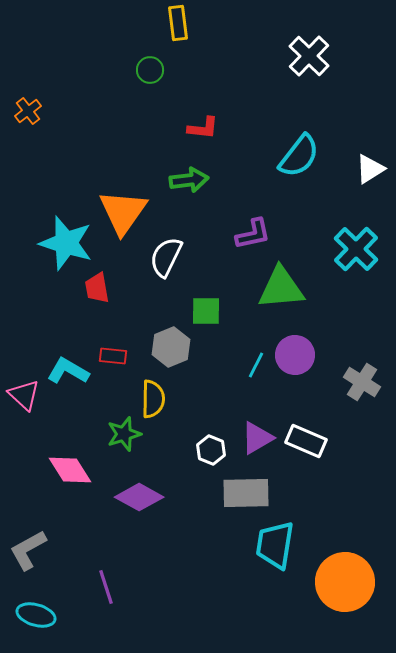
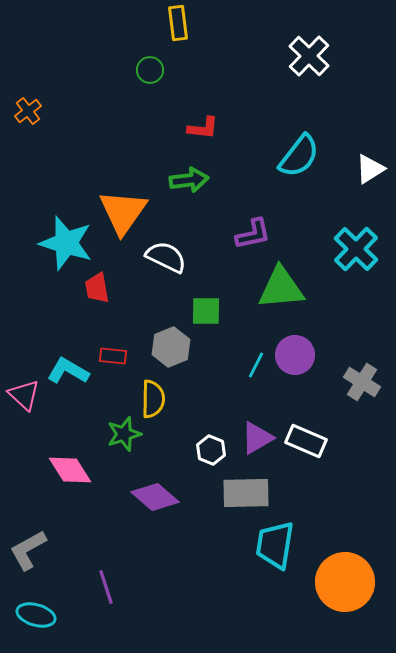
white semicircle: rotated 90 degrees clockwise
purple diamond: moved 16 px right; rotated 12 degrees clockwise
